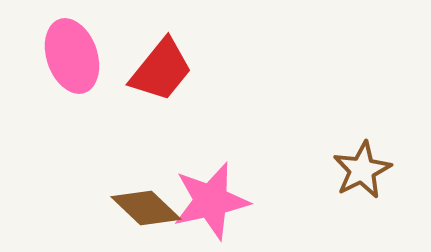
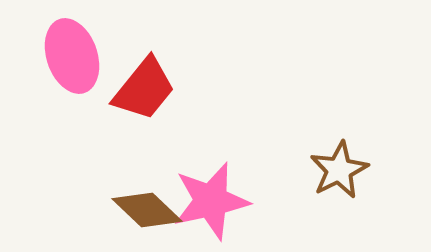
red trapezoid: moved 17 px left, 19 px down
brown star: moved 23 px left
brown diamond: moved 1 px right, 2 px down
